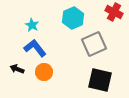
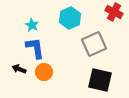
cyan hexagon: moved 3 px left
blue L-shape: rotated 30 degrees clockwise
black arrow: moved 2 px right
